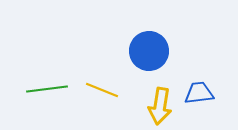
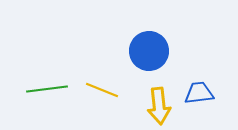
yellow arrow: moved 1 px left; rotated 15 degrees counterclockwise
